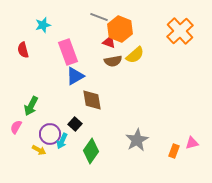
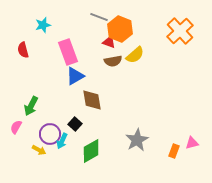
green diamond: rotated 25 degrees clockwise
